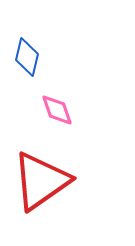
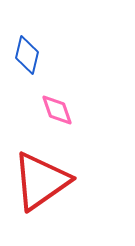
blue diamond: moved 2 px up
